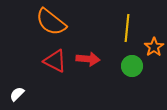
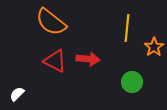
green circle: moved 16 px down
